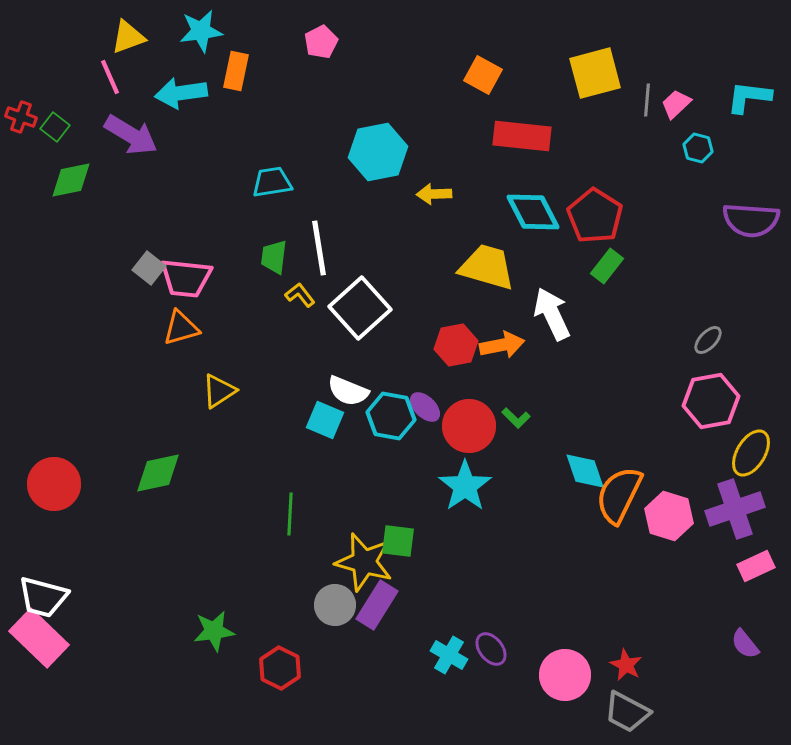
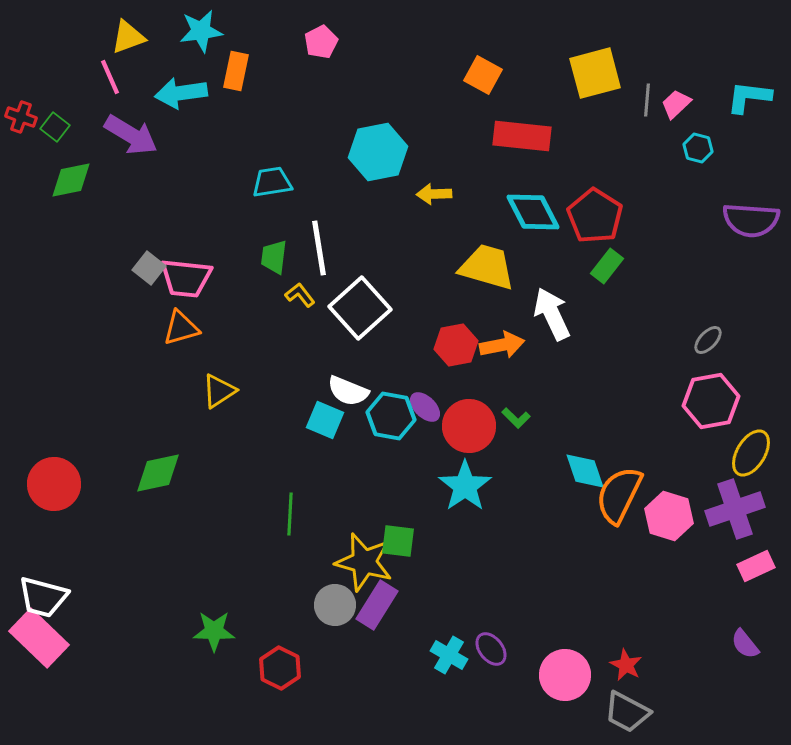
green star at (214, 631): rotated 9 degrees clockwise
